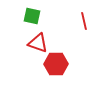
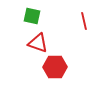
red hexagon: moved 1 px left, 3 px down
